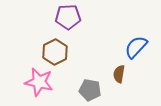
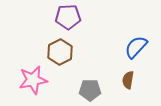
brown hexagon: moved 5 px right
brown semicircle: moved 9 px right, 6 px down
pink star: moved 6 px left, 2 px up; rotated 24 degrees counterclockwise
gray pentagon: rotated 10 degrees counterclockwise
